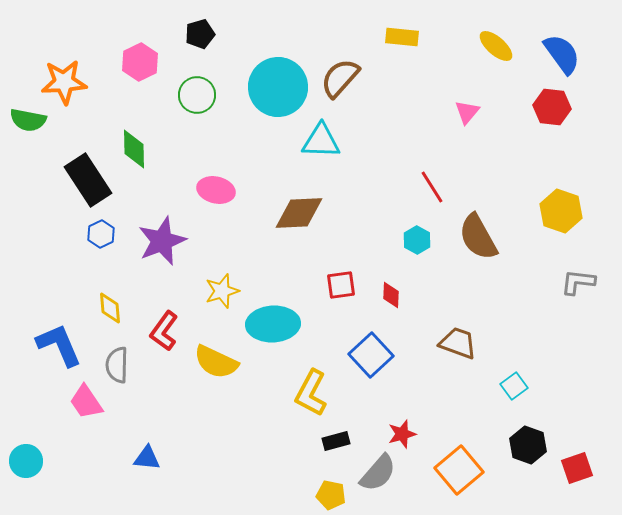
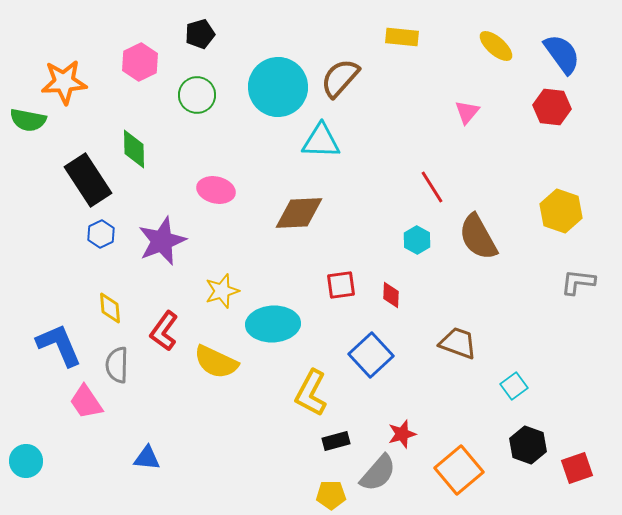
yellow pentagon at (331, 495): rotated 12 degrees counterclockwise
